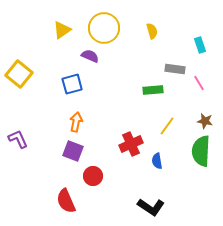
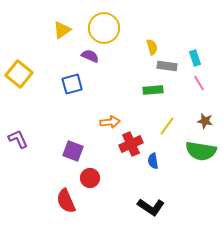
yellow semicircle: moved 16 px down
cyan rectangle: moved 5 px left, 13 px down
gray rectangle: moved 8 px left, 3 px up
orange arrow: moved 34 px right; rotated 72 degrees clockwise
green semicircle: rotated 84 degrees counterclockwise
blue semicircle: moved 4 px left
red circle: moved 3 px left, 2 px down
